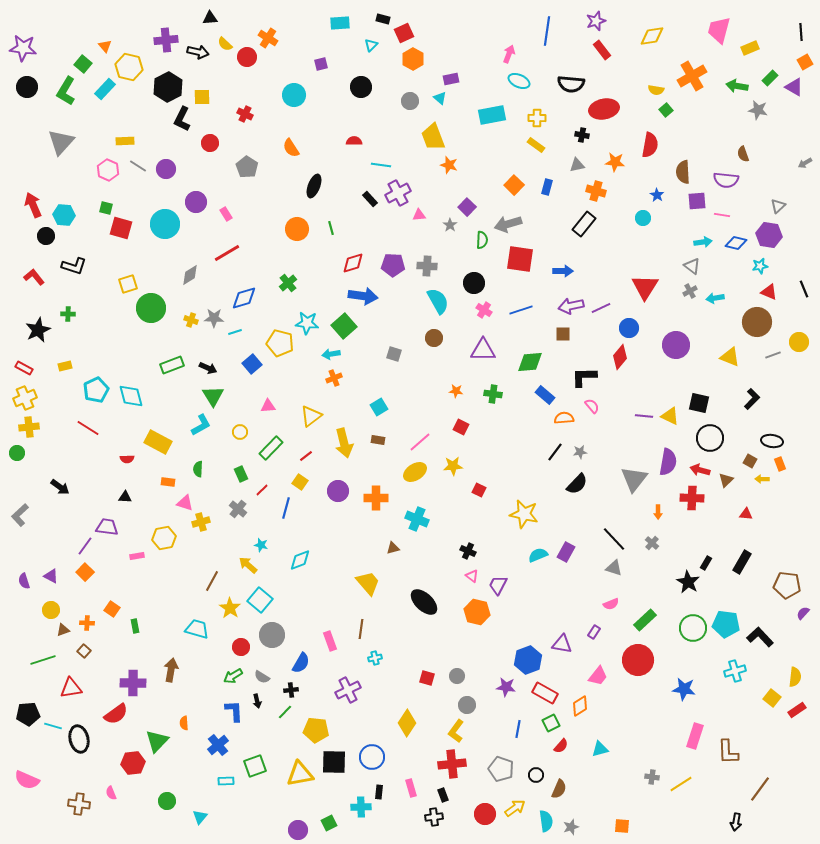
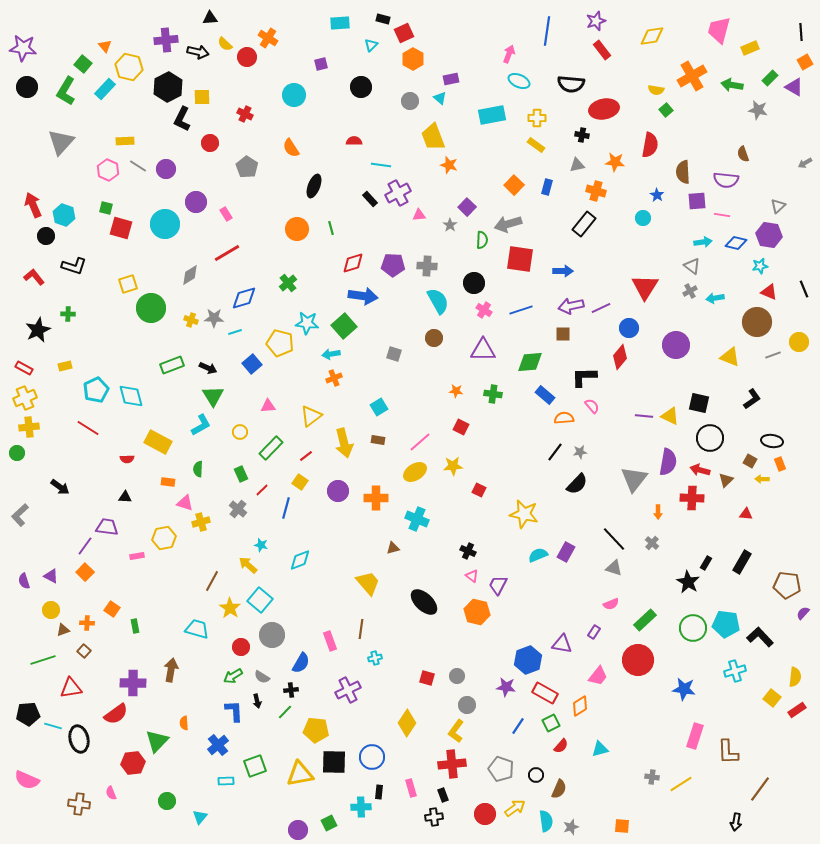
green arrow at (737, 86): moved 5 px left, 1 px up
cyan hexagon at (64, 215): rotated 15 degrees clockwise
black L-shape at (752, 399): rotated 10 degrees clockwise
blue line at (518, 729): moved 3 px up; rotated 24 degrees clockwise
